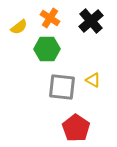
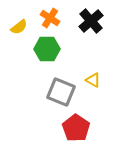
gray square: moved 1 px left, 5 px down; rotated 16 degrees clockwise
